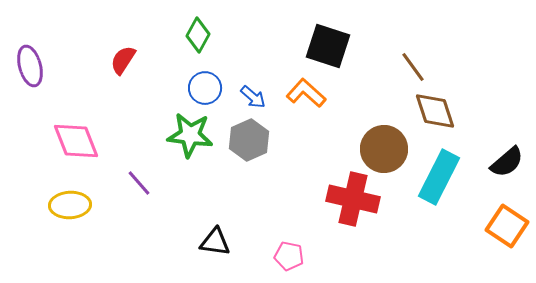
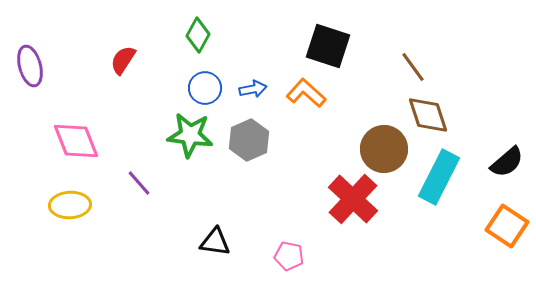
blue arrow: moved 8 px up; rotated 52 degrees counterclockwise
brown diamond: moved 7 px left, 4 px down
red cross: rotated 30 degrees clockwise
